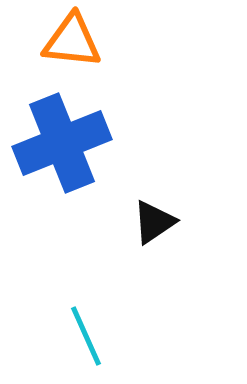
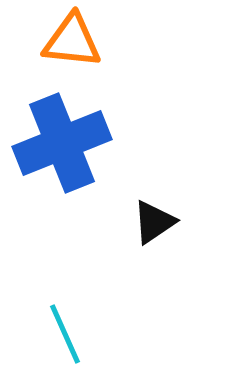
cyan line: moved 21 px left, 2 px up
